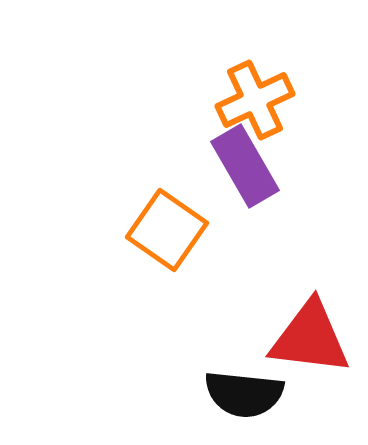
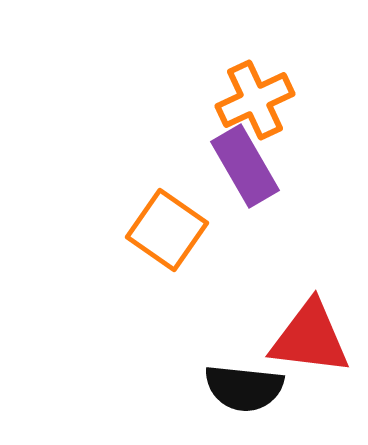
black semicircle: moved 6 px up
